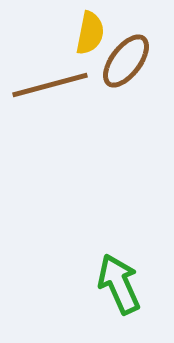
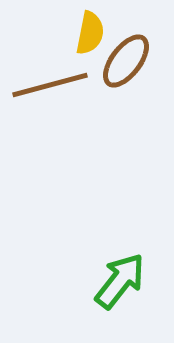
green arrow: moved 1 px right, 3 px up; rotated 62 degrees clockwise
